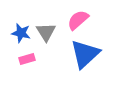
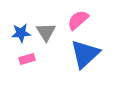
blue star: rotated 18 degrees counterclockwise
